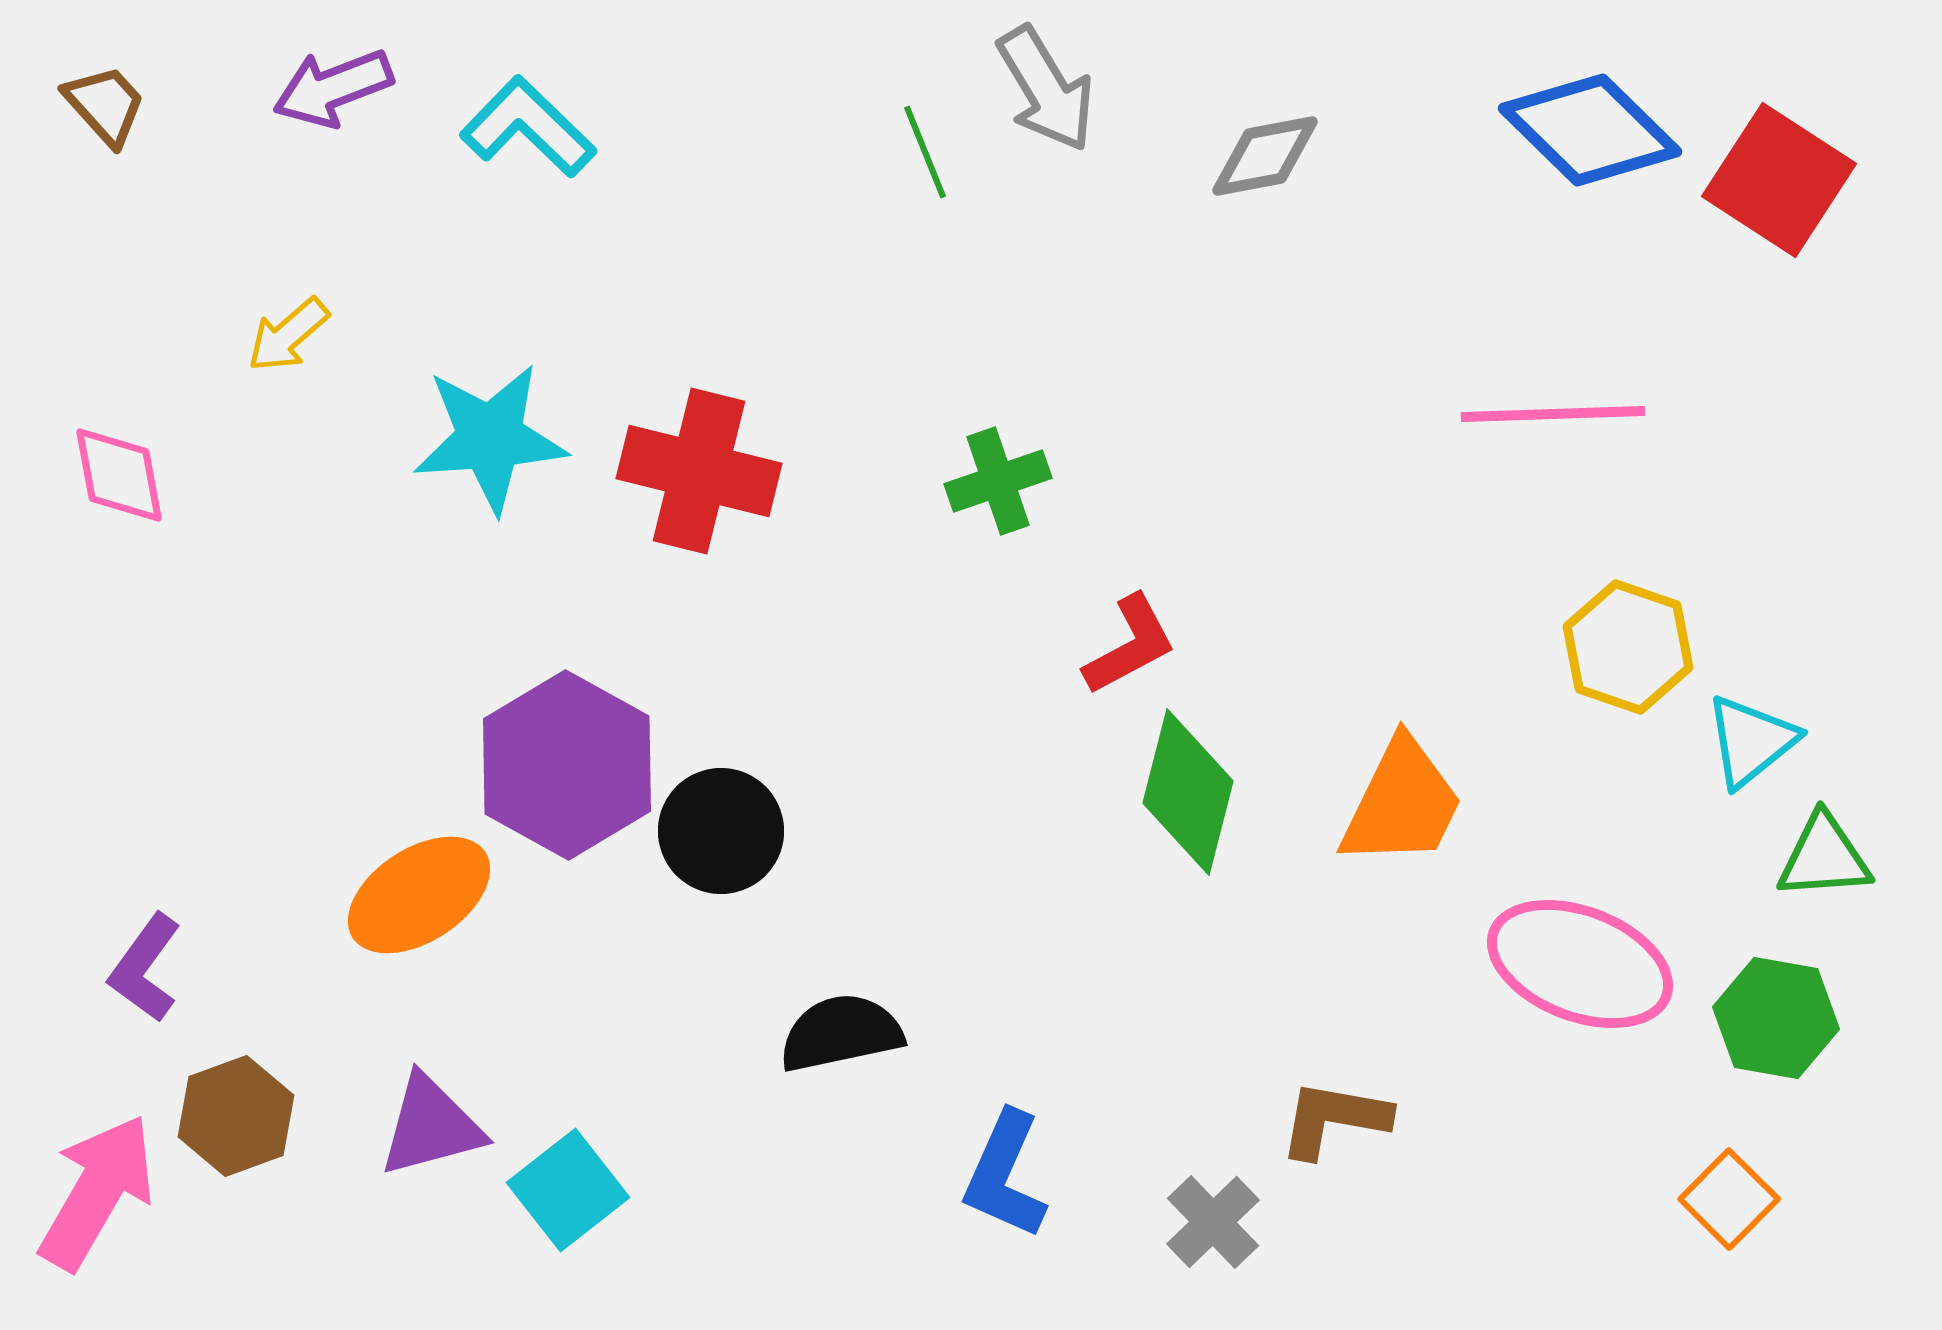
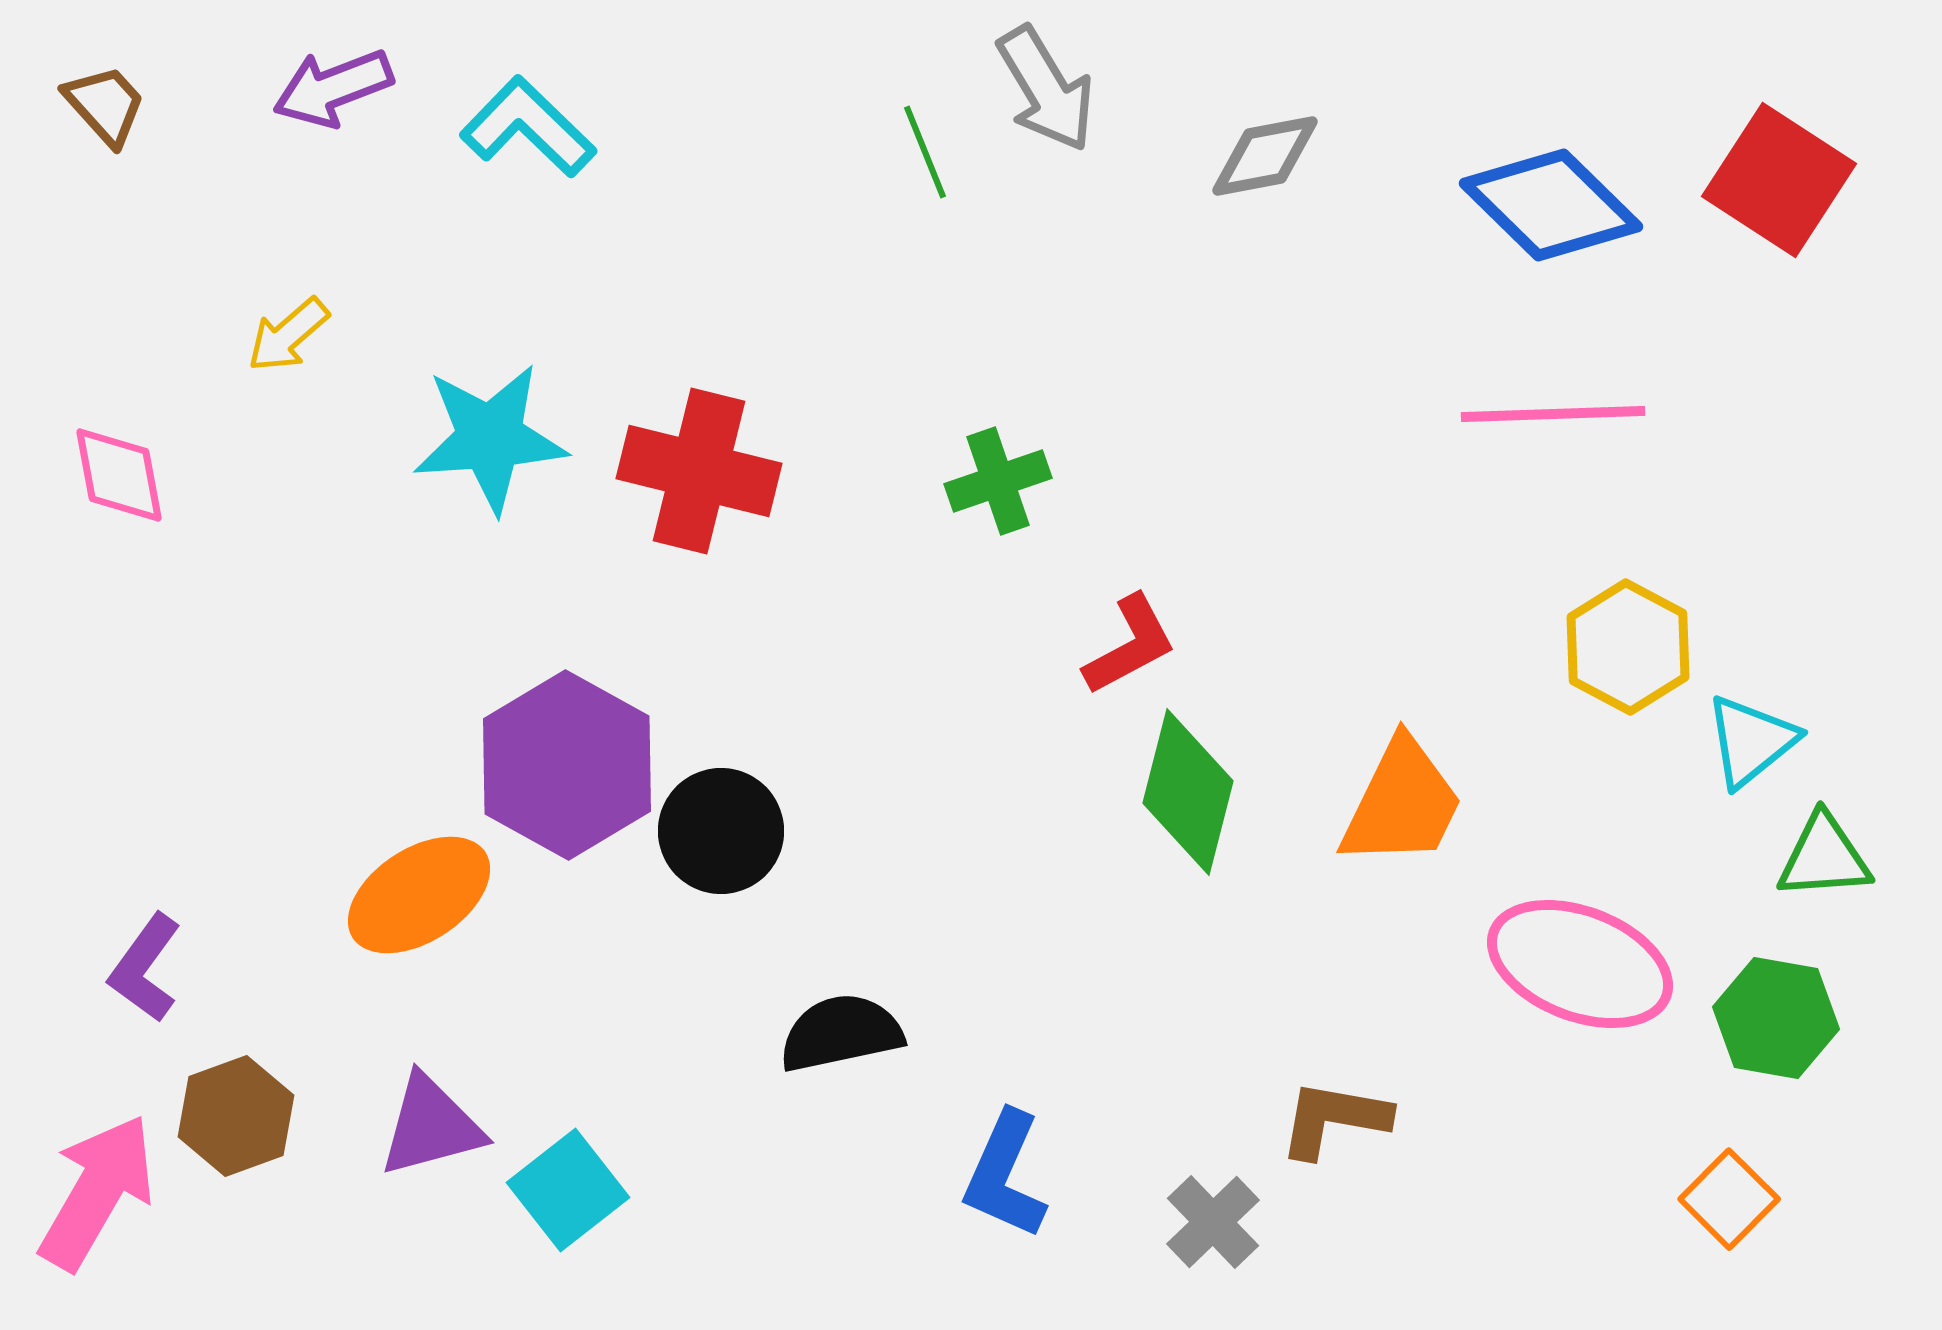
blue diamond: moved 39 px left, 75 px down
yellow hexagon: rotated 9 degrees clockwise
